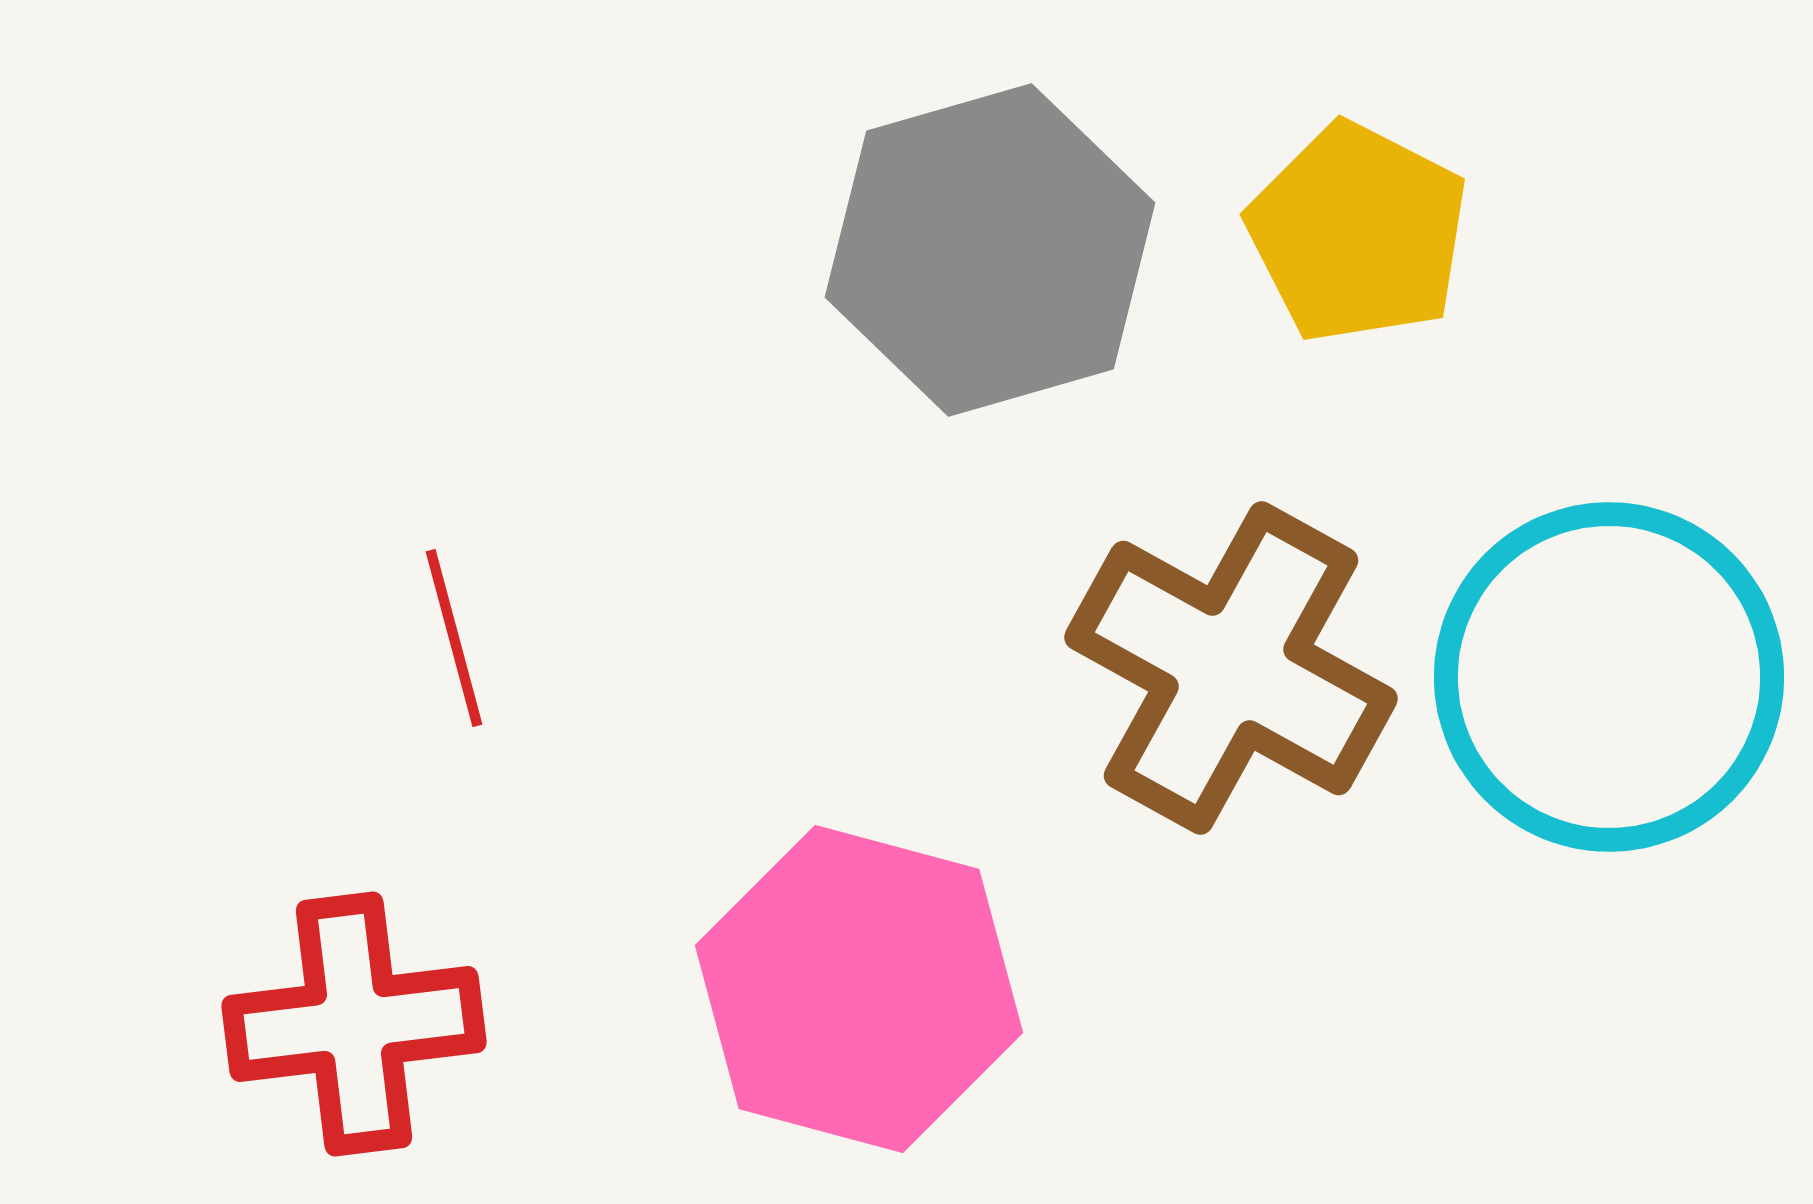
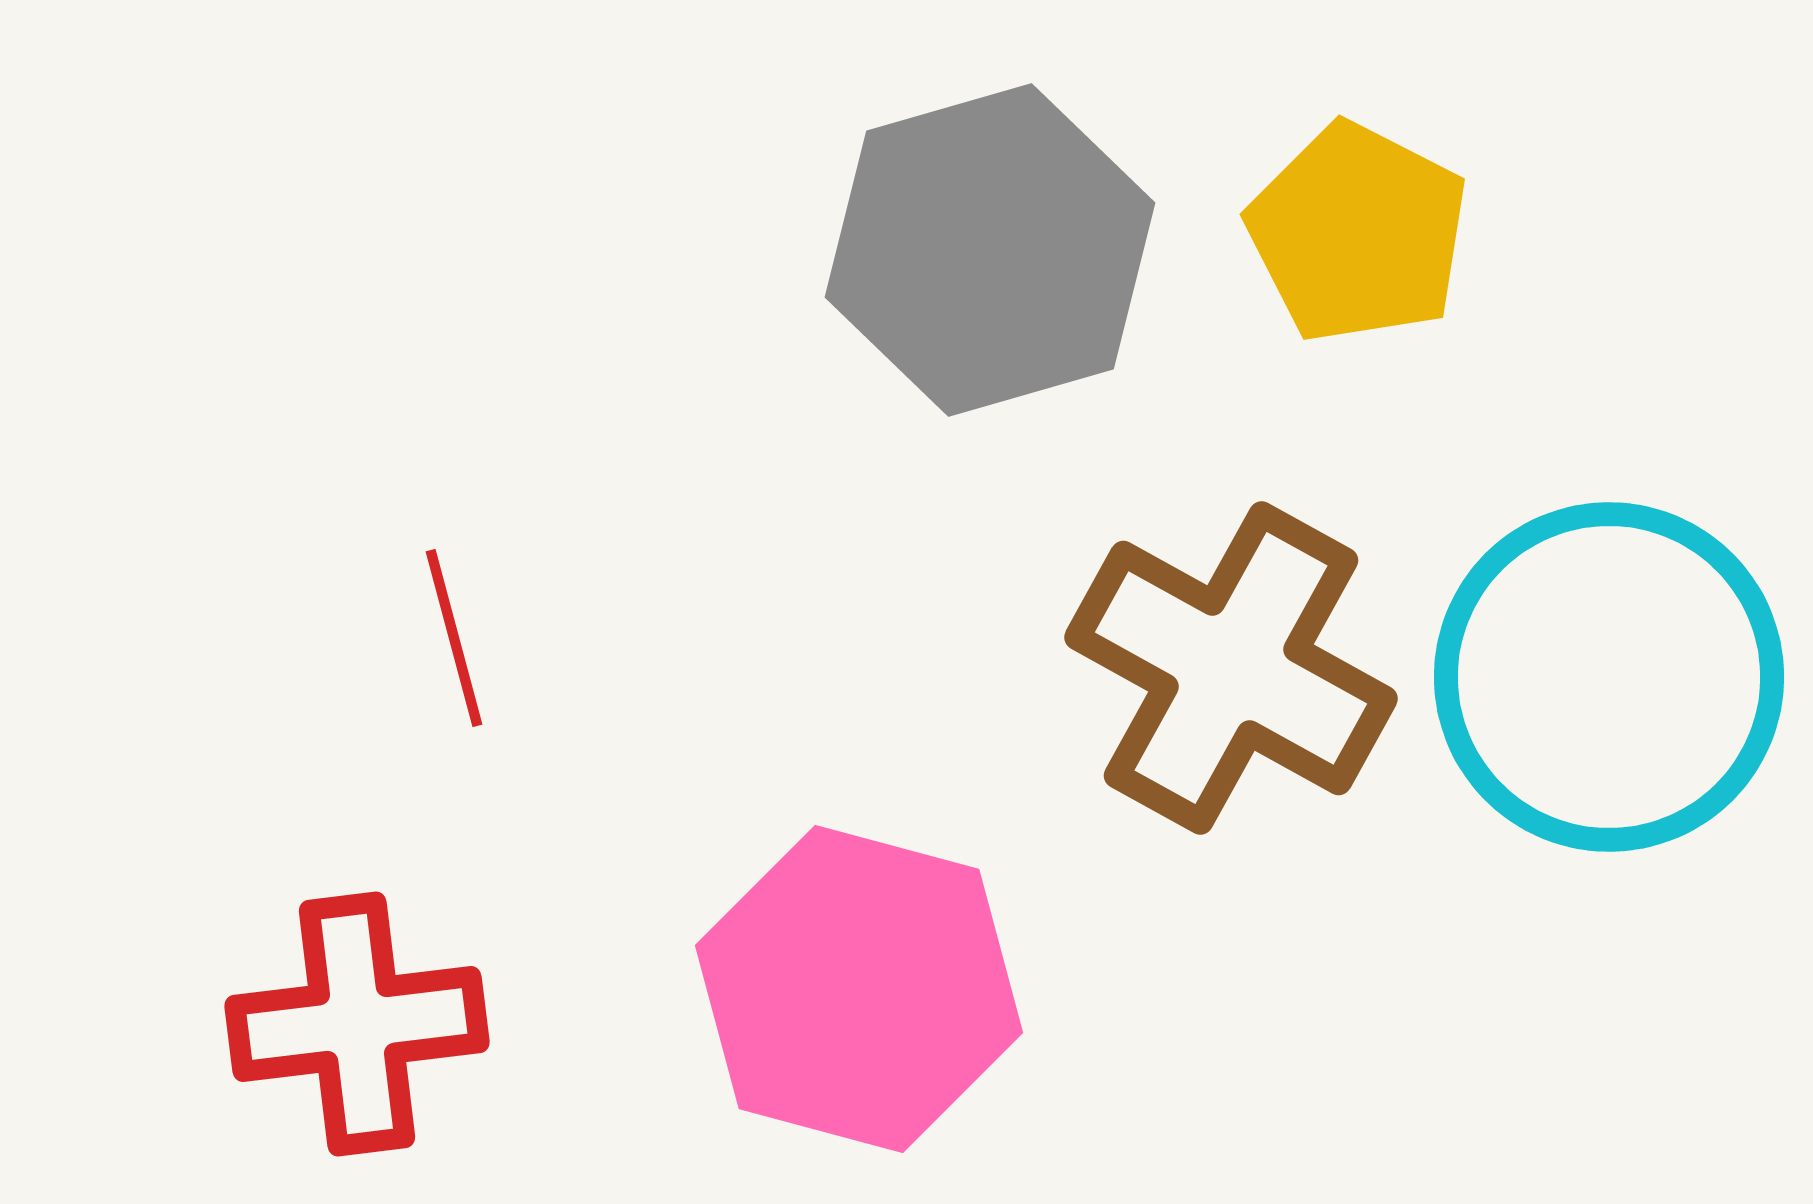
red cross: moved 3 px right
